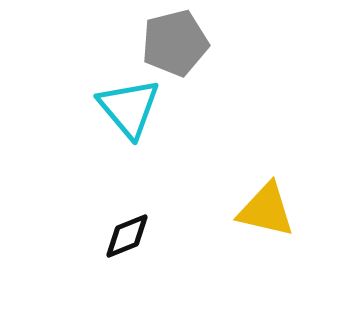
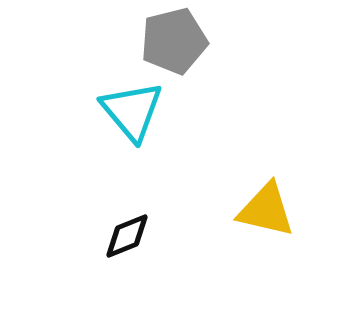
gray pentagon: moved 1 px left, 2 px up
cyan triangle: moved 3 px right, 3 px down
